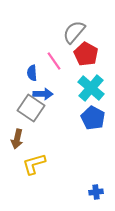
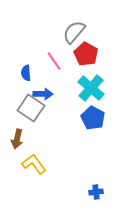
blue semicircle: moved 6 px left
yellow L-shape: rotated 70 degrees clockwise
